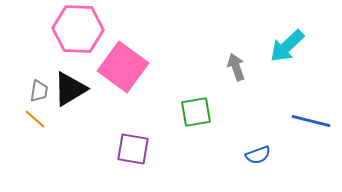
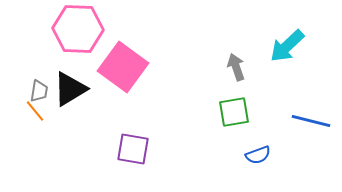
green square: moved 38 px right
orange line: moved 8 px up; rotated 10 degrees clockwise
